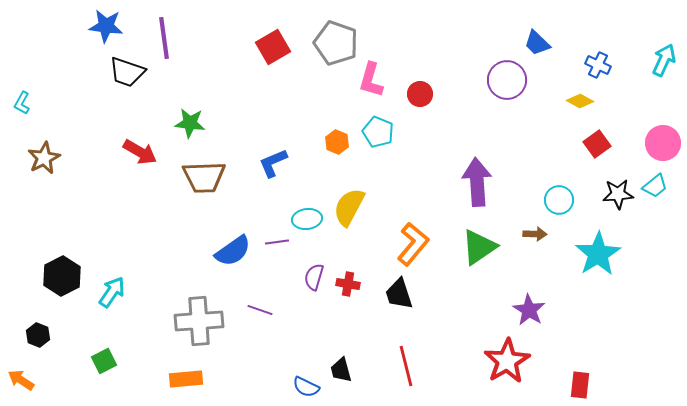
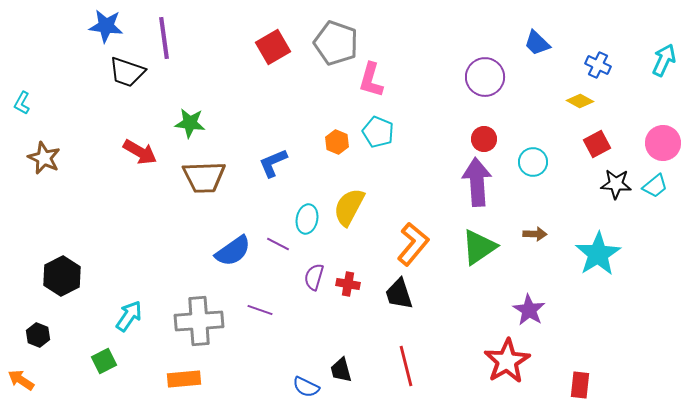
purple circle at (507, 80): moved 22 px left, 3 px up
red circle at (420, 94): moved 64 px right, 45 px down
red square at (597, 144): rotated 8 degrees clockwise
brown star at (44, 158): rotated 20 degrees counterclockwise
black star at (618, 194): moved 2 px left, 10 px up; rotated 8 degrees clockwise
cyan circle at (559, 200): moved 26 px left, 38 px up
cyan ellipse at (307, 219): rotated 72 degrees counterclockwise
purple line at (277, 242): moved 1 px right, 2 px down; rotated 35 degrees clockwise
cyan arrow at (112, 292): moved 17 px right, 24 px down
orange rectangle at (186, 379): moved 2 px left
